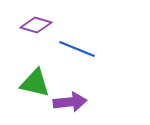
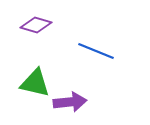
blue line: moved 19 px right, 2 px down
